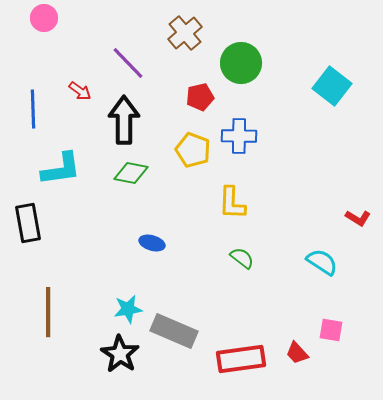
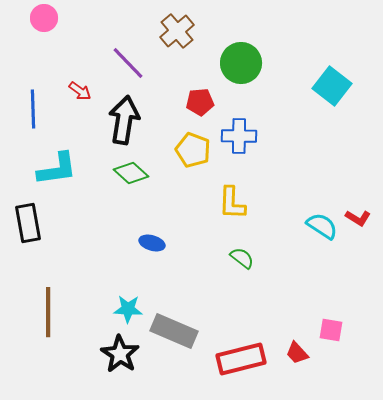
brown cross: moved 8 px left, 2 px up
red pentagon: moved 5 px down; rotated 8 degrees clockwise
black arrow: rotated 9 degrees clockwise
cyan L-shape: moved 4 px left
green diamond: rotated 32 degrees clockwise
cyan semicircle: moved 36 px up
cyan star: rotated 12 degrees clockwise
red rectangle: rotated 6 degrees counterclockwise
